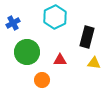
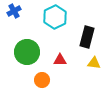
blue cross: moved 1 px right, 12 px up
